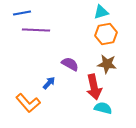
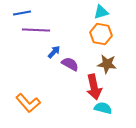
orange hexagon: moved 5 px left; rotated 20 degrees clockwise
blue arrow: moved 5 px right, 31 px up
